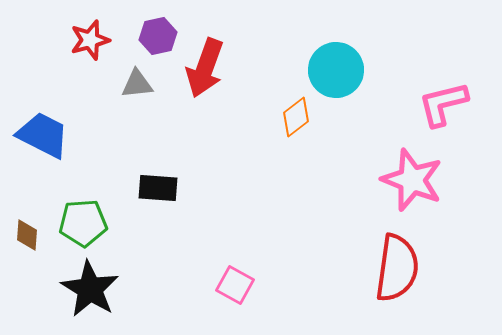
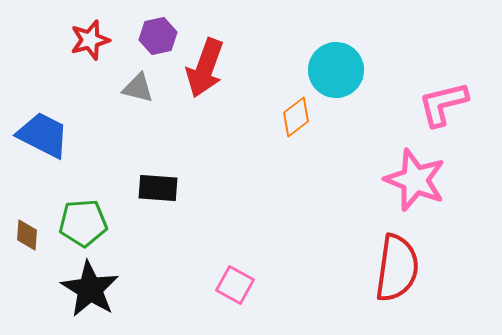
gray triangle: moved 1 px right, 4 px down; rotated 20 degrees clockwise
pink star: moved 3 px right
